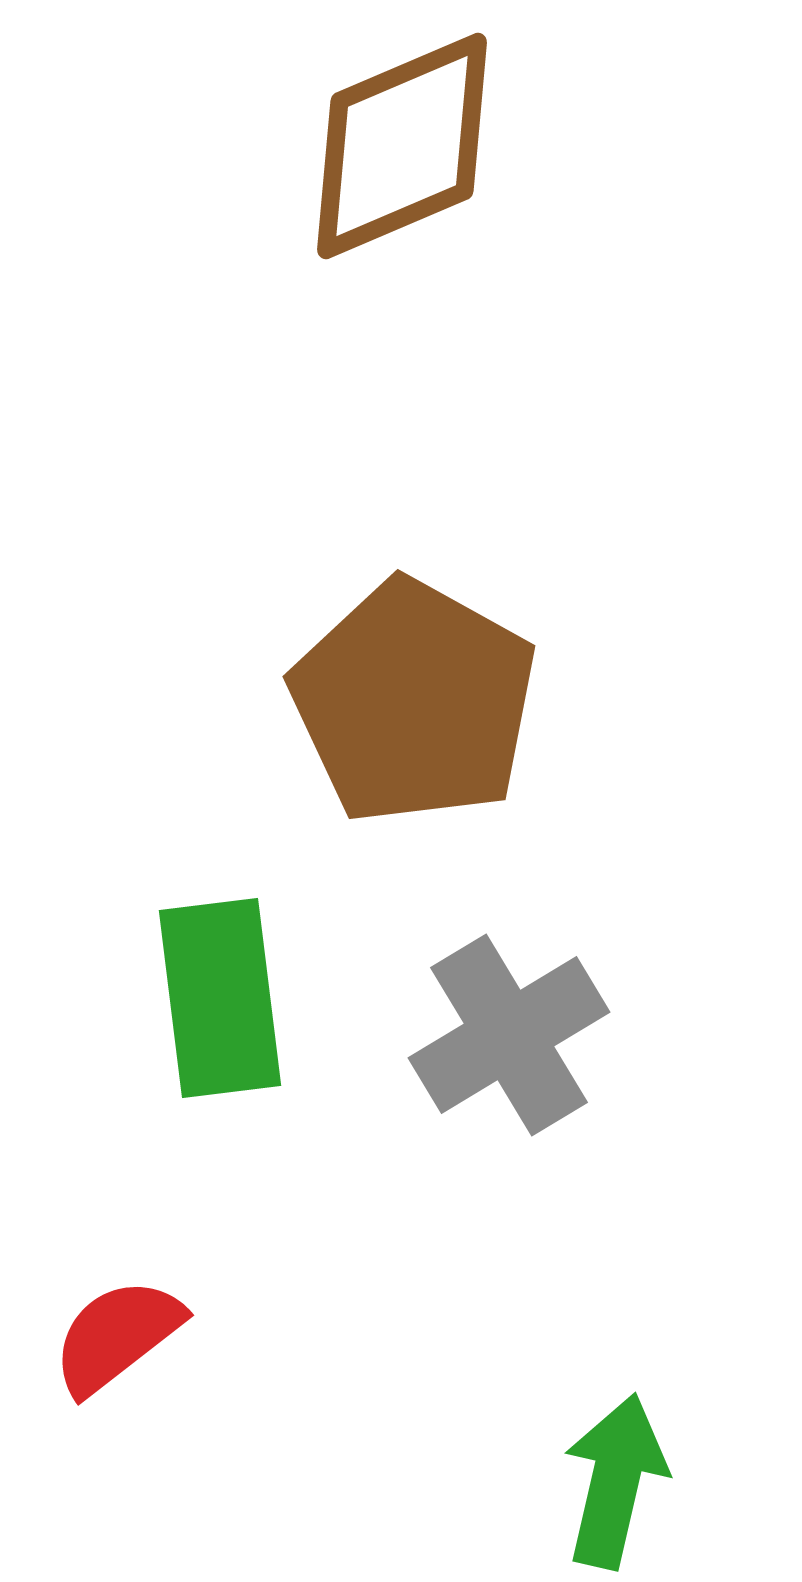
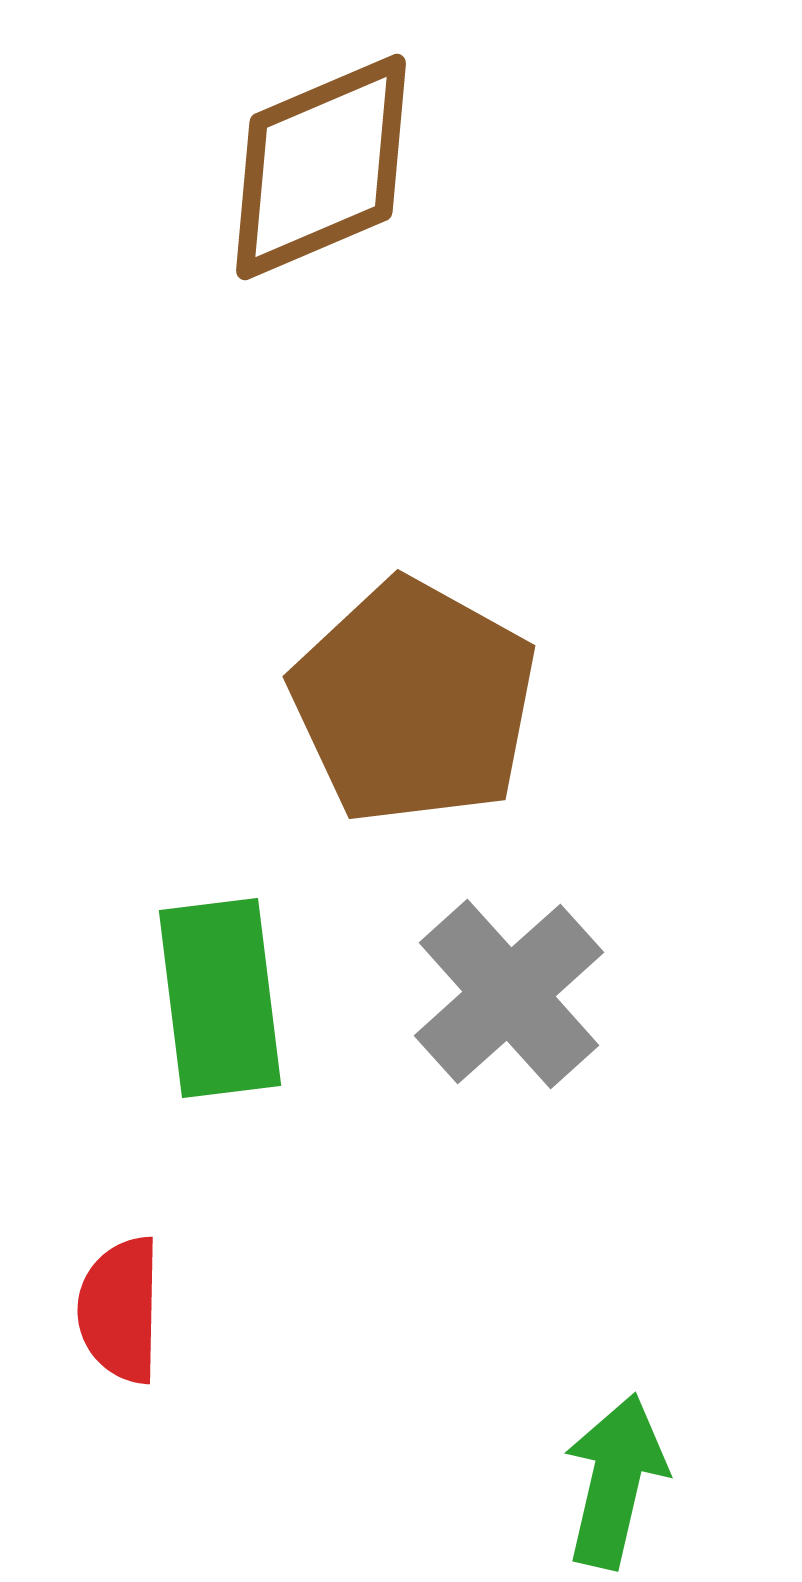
brown diamond: moved 81 px left, 21 px down
gray cross: moved 41 px up; rotated 11 degrees counterclockwise
red semicircle: moved 3 px right, 26 px up; rotated 51 degrees counterclockwise
